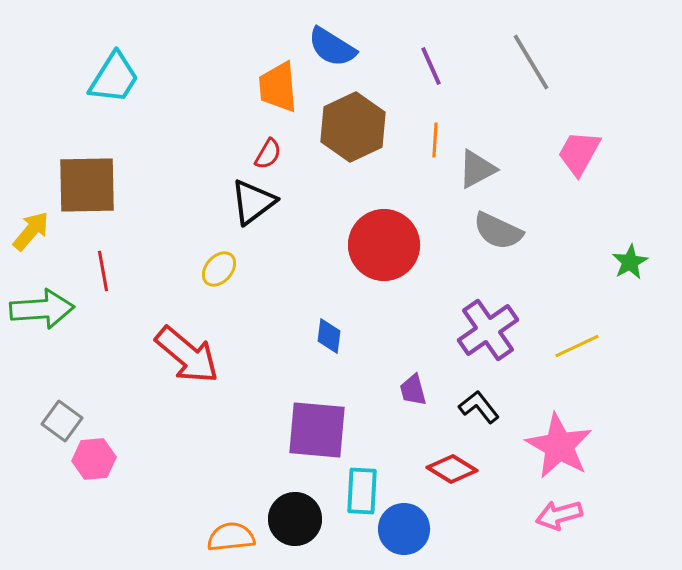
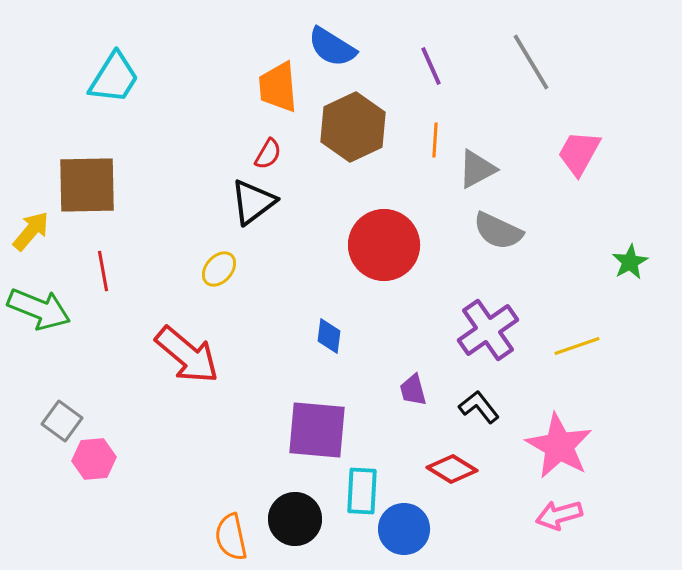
green arrow: moved 3 px left; rotated 26 degrees clockwise
yellow line: rotated 6 degrees clockwise
orange semicircle: rotated 96 degrees counterclockwise
